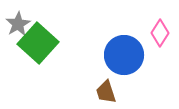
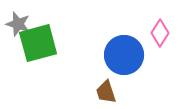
gray star: rotated 25 degrees counterclockwise
green square: rotated 33 degrees clockwise
